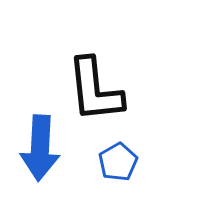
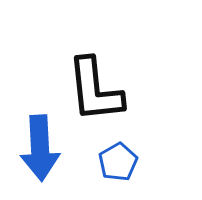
blue arrow: rotated 6 degrees counterclockwise
